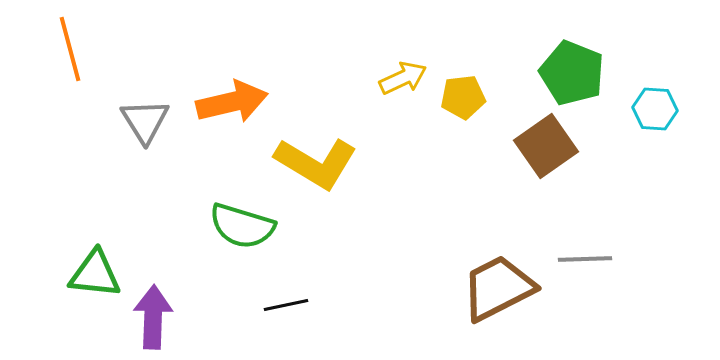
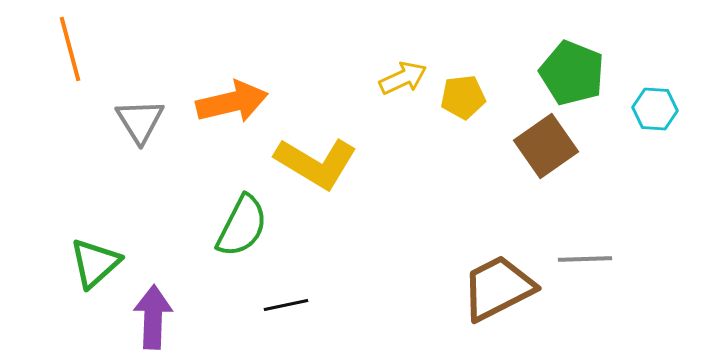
gray triangle: moved 5 px left
green semicircle: rotated 80 degrees counterclockwise
green triangle: moved 11 px up; rotated 48 degrees counterclockwise
